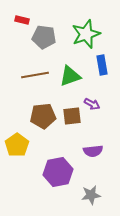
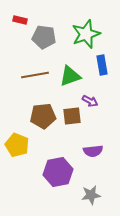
red rectangle: moved 2 px left
purple arrow: moved 2 px left, 3 px up
yellow pentagon: rotated 15 degrees counterclockwise
